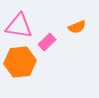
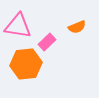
pink triangle: moved 1 px left
orange hexagon: moved 6 px right, 2 px down
